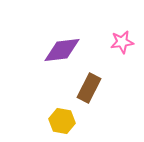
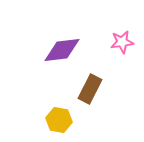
brown rectangle: moved 1 px right, 1 px down
yellow hexagon: moved 3 px left, 1 px up
